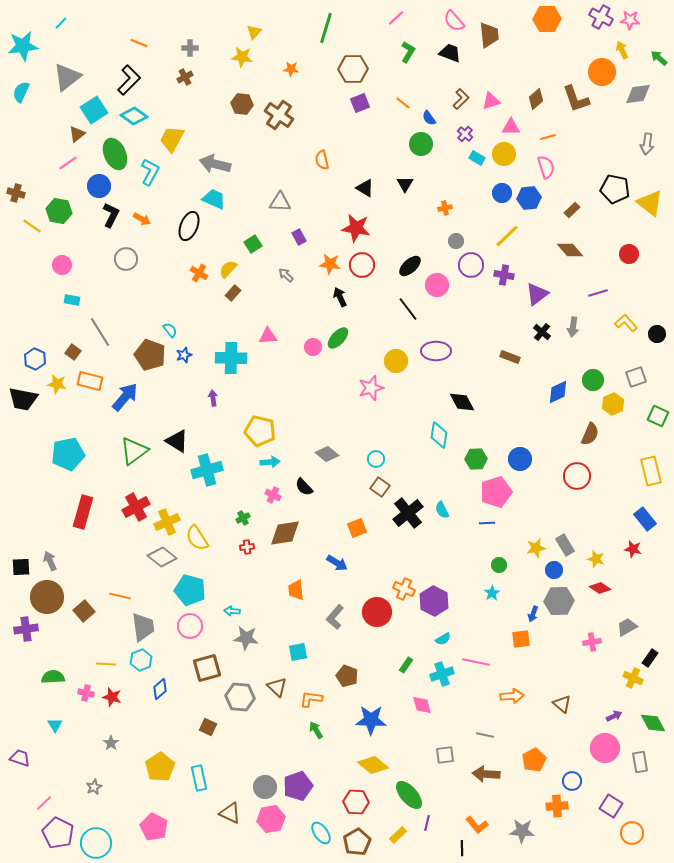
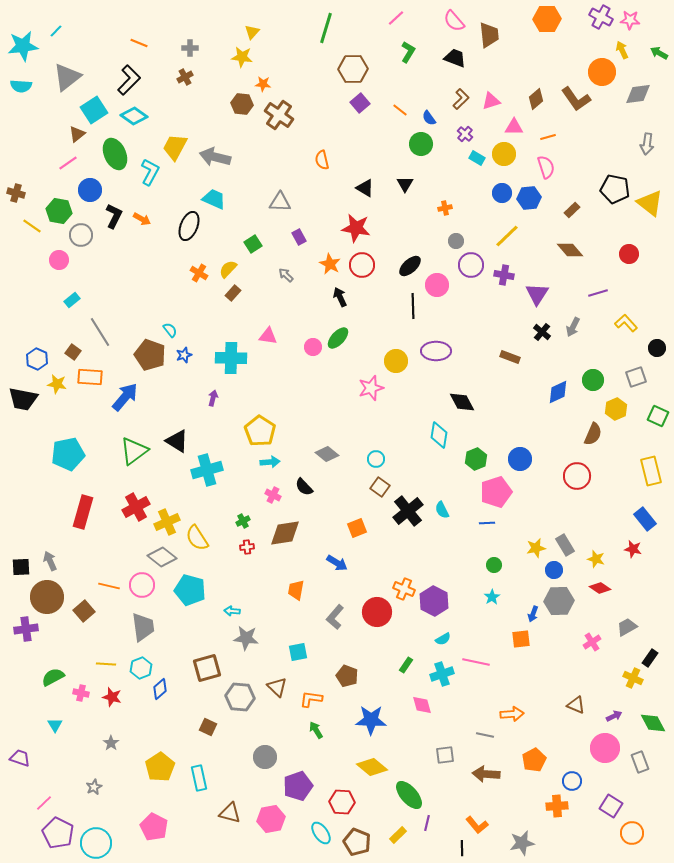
cyan line at (61, 23): moved 5 px left, 8 px down
yellow triangle at (254, 32): moved 2 px left
black trapezoid at (450, 53): moved 5 px right, 5 px down
green arrow at (659, 58): moved 5 px up; rotated 12 degrees counterclockwise
orange star at (291, 69): moved 28 px left, 15 px down
cyan semicircle at (21, 92): moved 6 px up; rotated 110 degrees counterclockwise
brown L-shape at (576, 99): rotated 16 degrees counterclockwise
purple square at (360, 103): rotated 18 degrees counterclockwise
orange line at (403, 103): moved 3 px left, 7 px down
pink triangle at (511, 127): moved 3 px right
yellow trapezoid at (172, 139): moved 3 px right, 8 px down
gray arrow at (215, 164): moved 7 px up
blue circle at (99, 186): moved 9 px left, 4 px down
black L-shape at (111, 215): moved 3 px right, 1 px down
gray circle at (126, 259): moved 45 px left, 24 px up
orange star at (330, 264): rotated 20 degrees clockwise
pink circle at (62, 265): moved 3 px left, 5 px up
purple triangle at (537, 294): rotated 20 degrees counterclockwise
cyan rectangle at (72, 300): rotated 49 degrees counterclockwise
black line at (408, 309): moved 5 px right, 3 px up; rotated 35 degrees clockwise
gray arrow at (573, 327): rotated 18 degrees clockwise
black circle at (657, 334): moved 14 px down
pink triangle at (268, 336): rotated 12 degrees clockwise
blue hexagon at (35, 359): moved 2 px right
orange rectangle at (90, 381): moved 4 px up; rotated 10 degrees counterclockwise
purple arrow at (213, 398): rotated 21 degrees clockwise
yellow hexagon at (613, 404): moved 3 px right, 5 px down
yellow pentagon at (260, 431): rotated 20 degrees clockwise
brown semicircle at (590, 434): moved 3 px right
green hexagon at (476, 459): rotated 20 degrees counterclockwise
black cross at (408, 513): moved 2 px up
green cross at (243, 518): moved 3 px down
green circle at (499, 565): moved 5 px left
orange trapezoid at (296, 590): rotated 15 degrees clockwise
cyan star at (492, 593): moved 4 px down
orange line at (120, 596): moved 11 px left, 10 px up
pink circle at (190, 626): moved 48 px left, 41 px up
pink cross at (592, 642): rotated 24 degrees counterclockwise
cyan hexagon at (141, 660): moved 8 px down
green semicircle at (53, 677): rotated 25 degrees counterclockwise
pink cross at (86, 693): moved 5 px left
orange arrow at (512, 696): moved 18 px down
brown triangle at (562, 704): moved 14 px right, 1 px down; rotated 18 degrees counterclockwise
gray rectangle at (640, 762): rotated 10 degrees counterclockwise
yellow diamond at (373, 765): moved 1 px left, 2 px down
gray circle at (265, 787): moved 30 px up
red hexagon at (356, 802): moved 14 px left
brown triangle at (230, 813): rotated 10 degrees counterclockwise
gray star at (522, 831): moved 12 px down; rotated 15 degrees counterclockwise
brown pentagon at (357, 842): rotated 20 degrees counterclockwise
